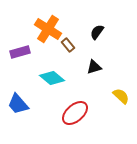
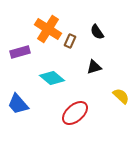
black semicircle: rotated 70 degrees counterclockwise
brown rectangle: moved 2 px right, 4 px up; rotated 64 degrees clockwise
